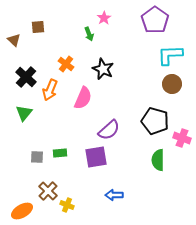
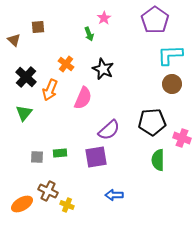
black pentagon: moved 3 px left, 1 px down; rotated 20 degrees counterclockwise
brown cross: rotated 18 degrees counterclockwise
orange ellipse: moved 7 px up
